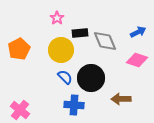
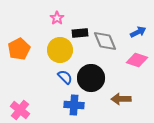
yellow circle: moved 1 px left
